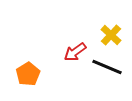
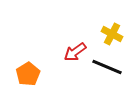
yellow cross: moved 1 px right, 1 px up; rotated 15 degrees counterclockwise
